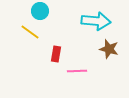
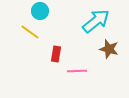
cyan arrow: rotated 44 degrees counterclockwise
